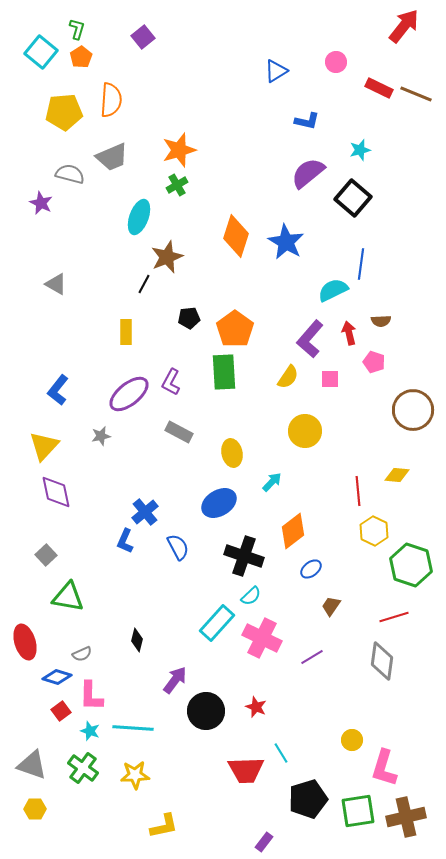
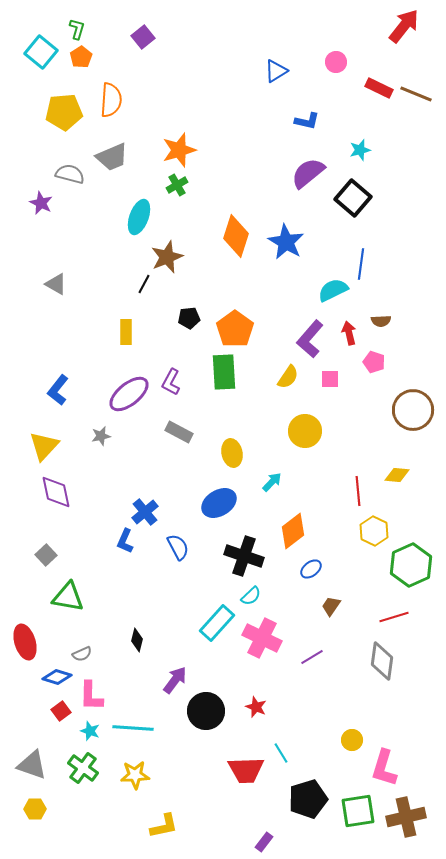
green hexagon at (411, 565): rotated 18 degrees clockwise
